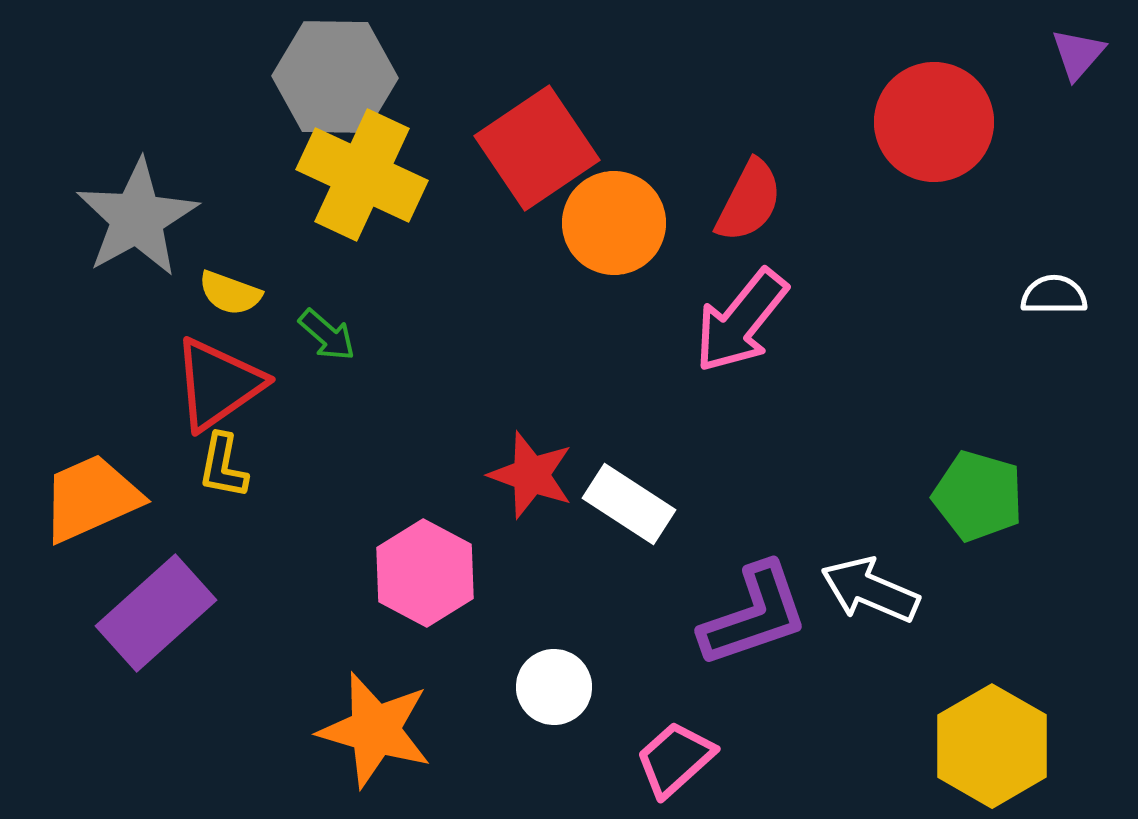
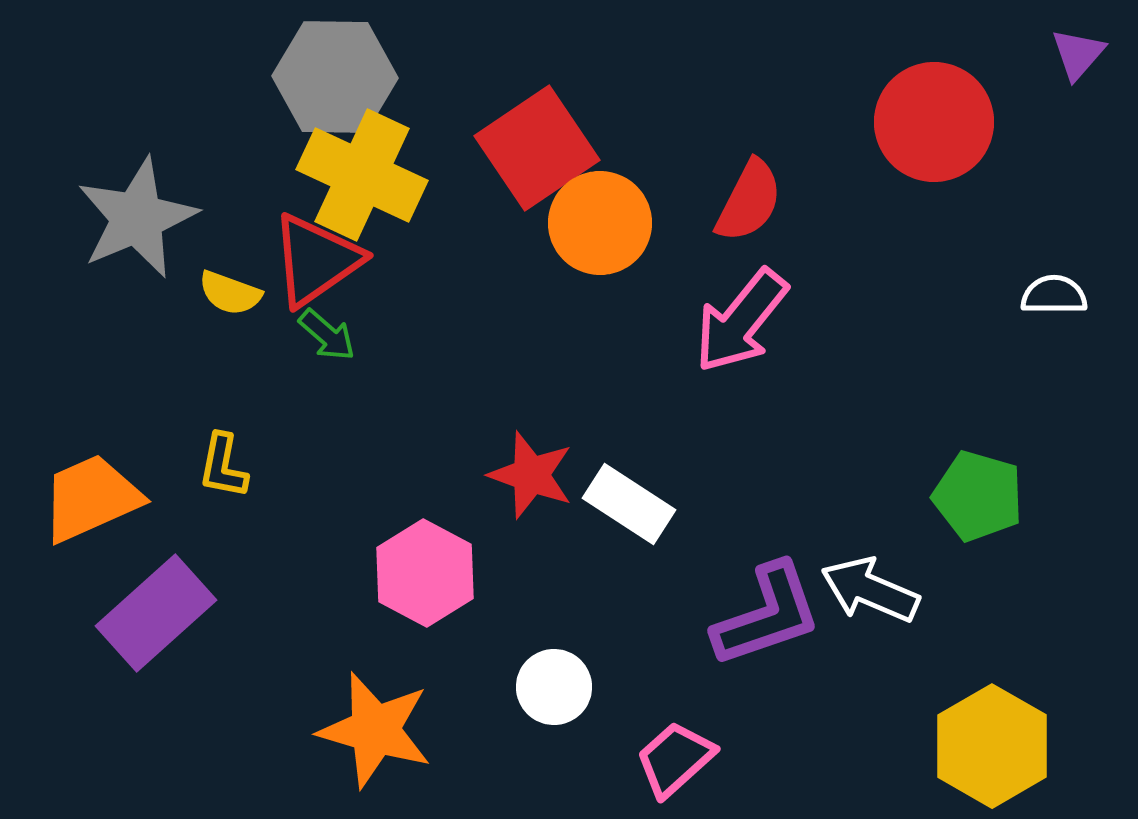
gray star: rotated 6 degrees clockwise
orange circle: moved 14 px left
red triangle: moved 98 px right, 124 px up
purple L-shape: moved 13 px right
